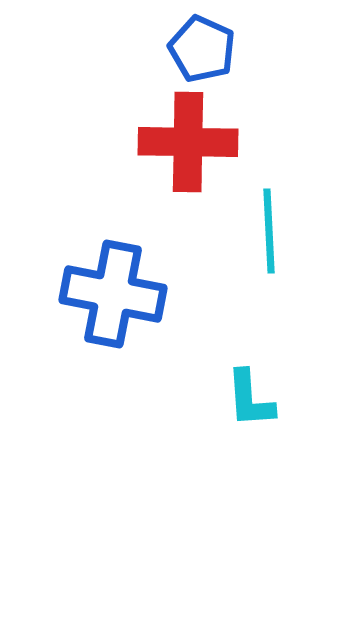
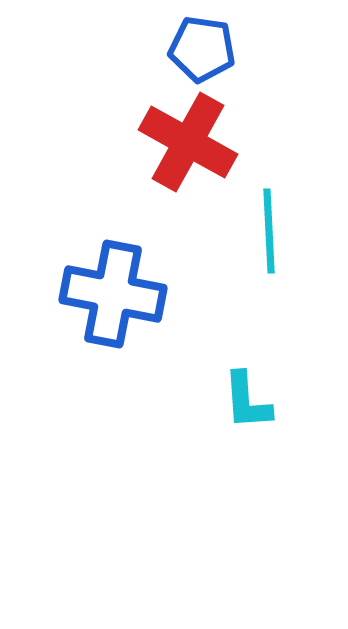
blue pentagon: rotated 16 degrees counterclockwise
red cross: rotated 28 degrees clockwise
cyan L-shape: moved 3 px left, 2 px down
